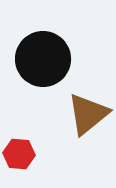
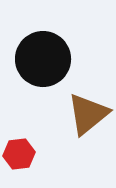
red hexagon: rotated 12 degrees counterclockwise
